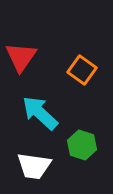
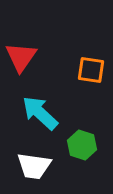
orange square: moved 9 px right; rotated 28 degrees counterclockwise
